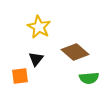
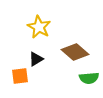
black triangle: rotated 21 degrees clockwise
